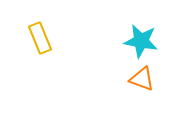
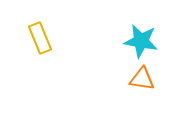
orange triangle: rotated 12 degrees counterclockwise
